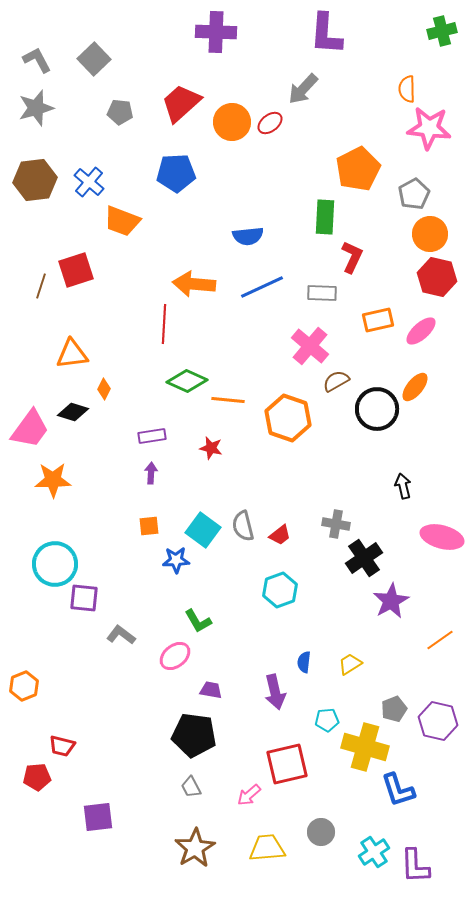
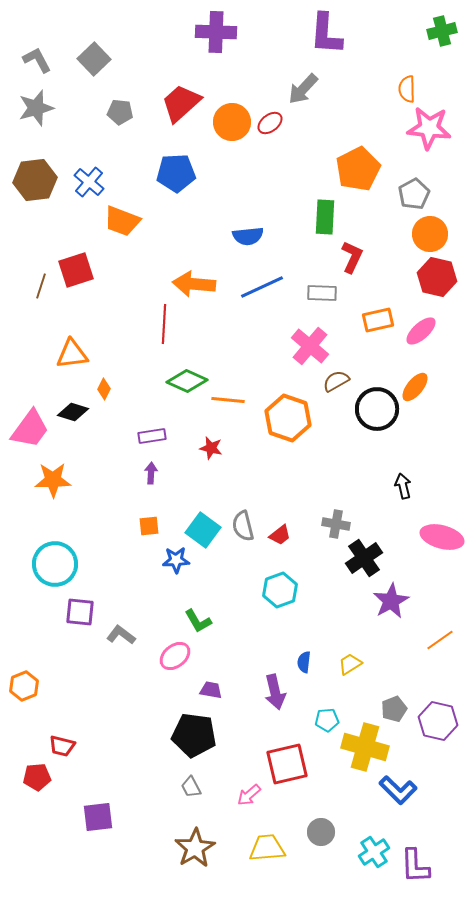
purple square at (84, 598): moved 4 px left, 14 px down
blue L-shape at (398, 790): rotated 27 degrees counterclockwise
